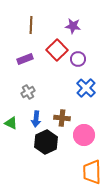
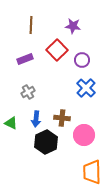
purple circle: moved 4 px right, 1 px down
